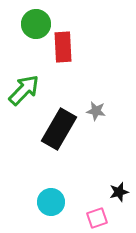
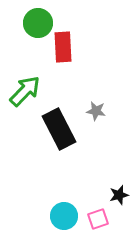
green circle: moved 2 px right, 1 px up
green arrow: moved 1 px right, 1 px down
black rectangle: rotated 57 degrees counterclockwise
black star: moved 3 px down
cyan circle: moved 13 px right, 14 px down
pink square: moved 1 px right, 1 px down
